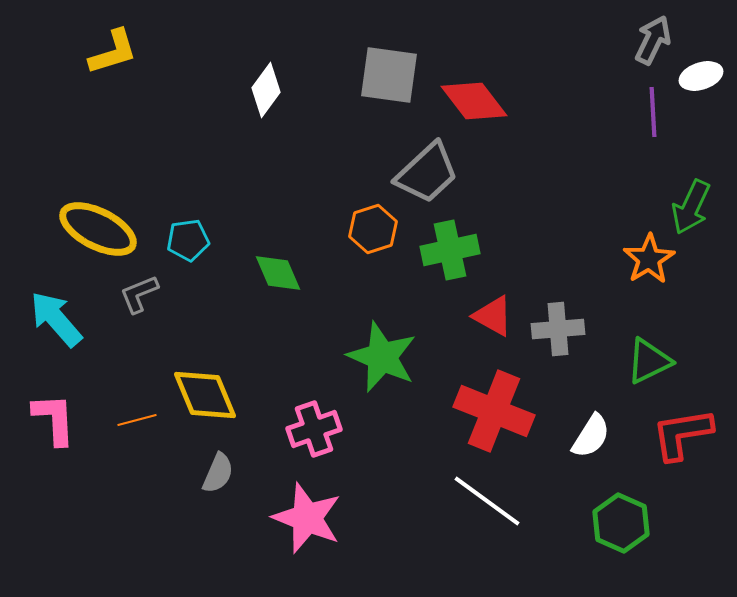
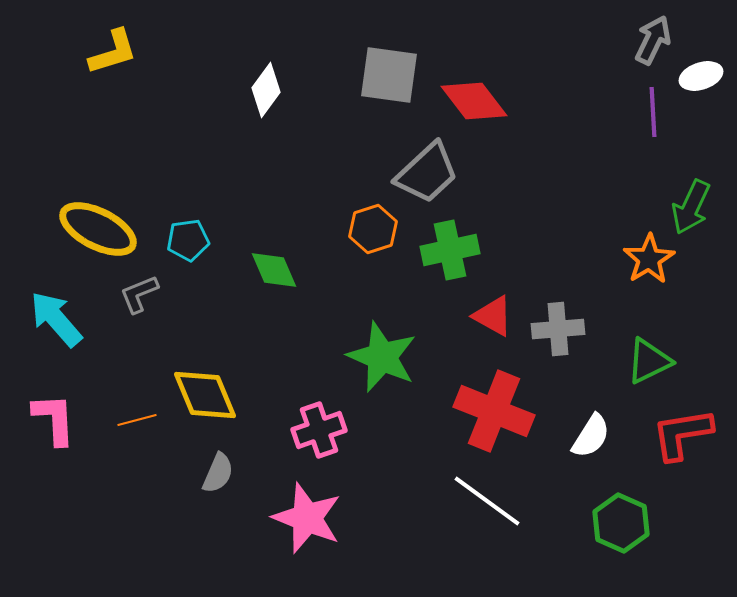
green diamond: moved 4 px left, 3 px up
pink cross: moved 5 px right, 1 px down
